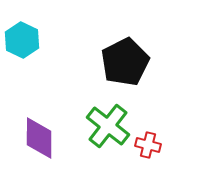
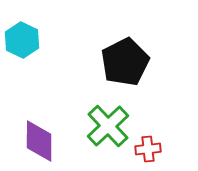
green cross: rotated 9 degrees clockwise
purple diamond: moved 3 px down
red cross: moved 4 px down; rotated 20 degrees counterclockwise
